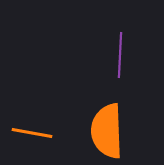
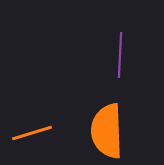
orange line: rotated 27 degrees counterclockwise
